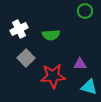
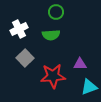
green circle: moved 29 px left, 1 px down
gray square: moved 1 px left
cyan triangle: rotated 36 degrees counterclockwise
